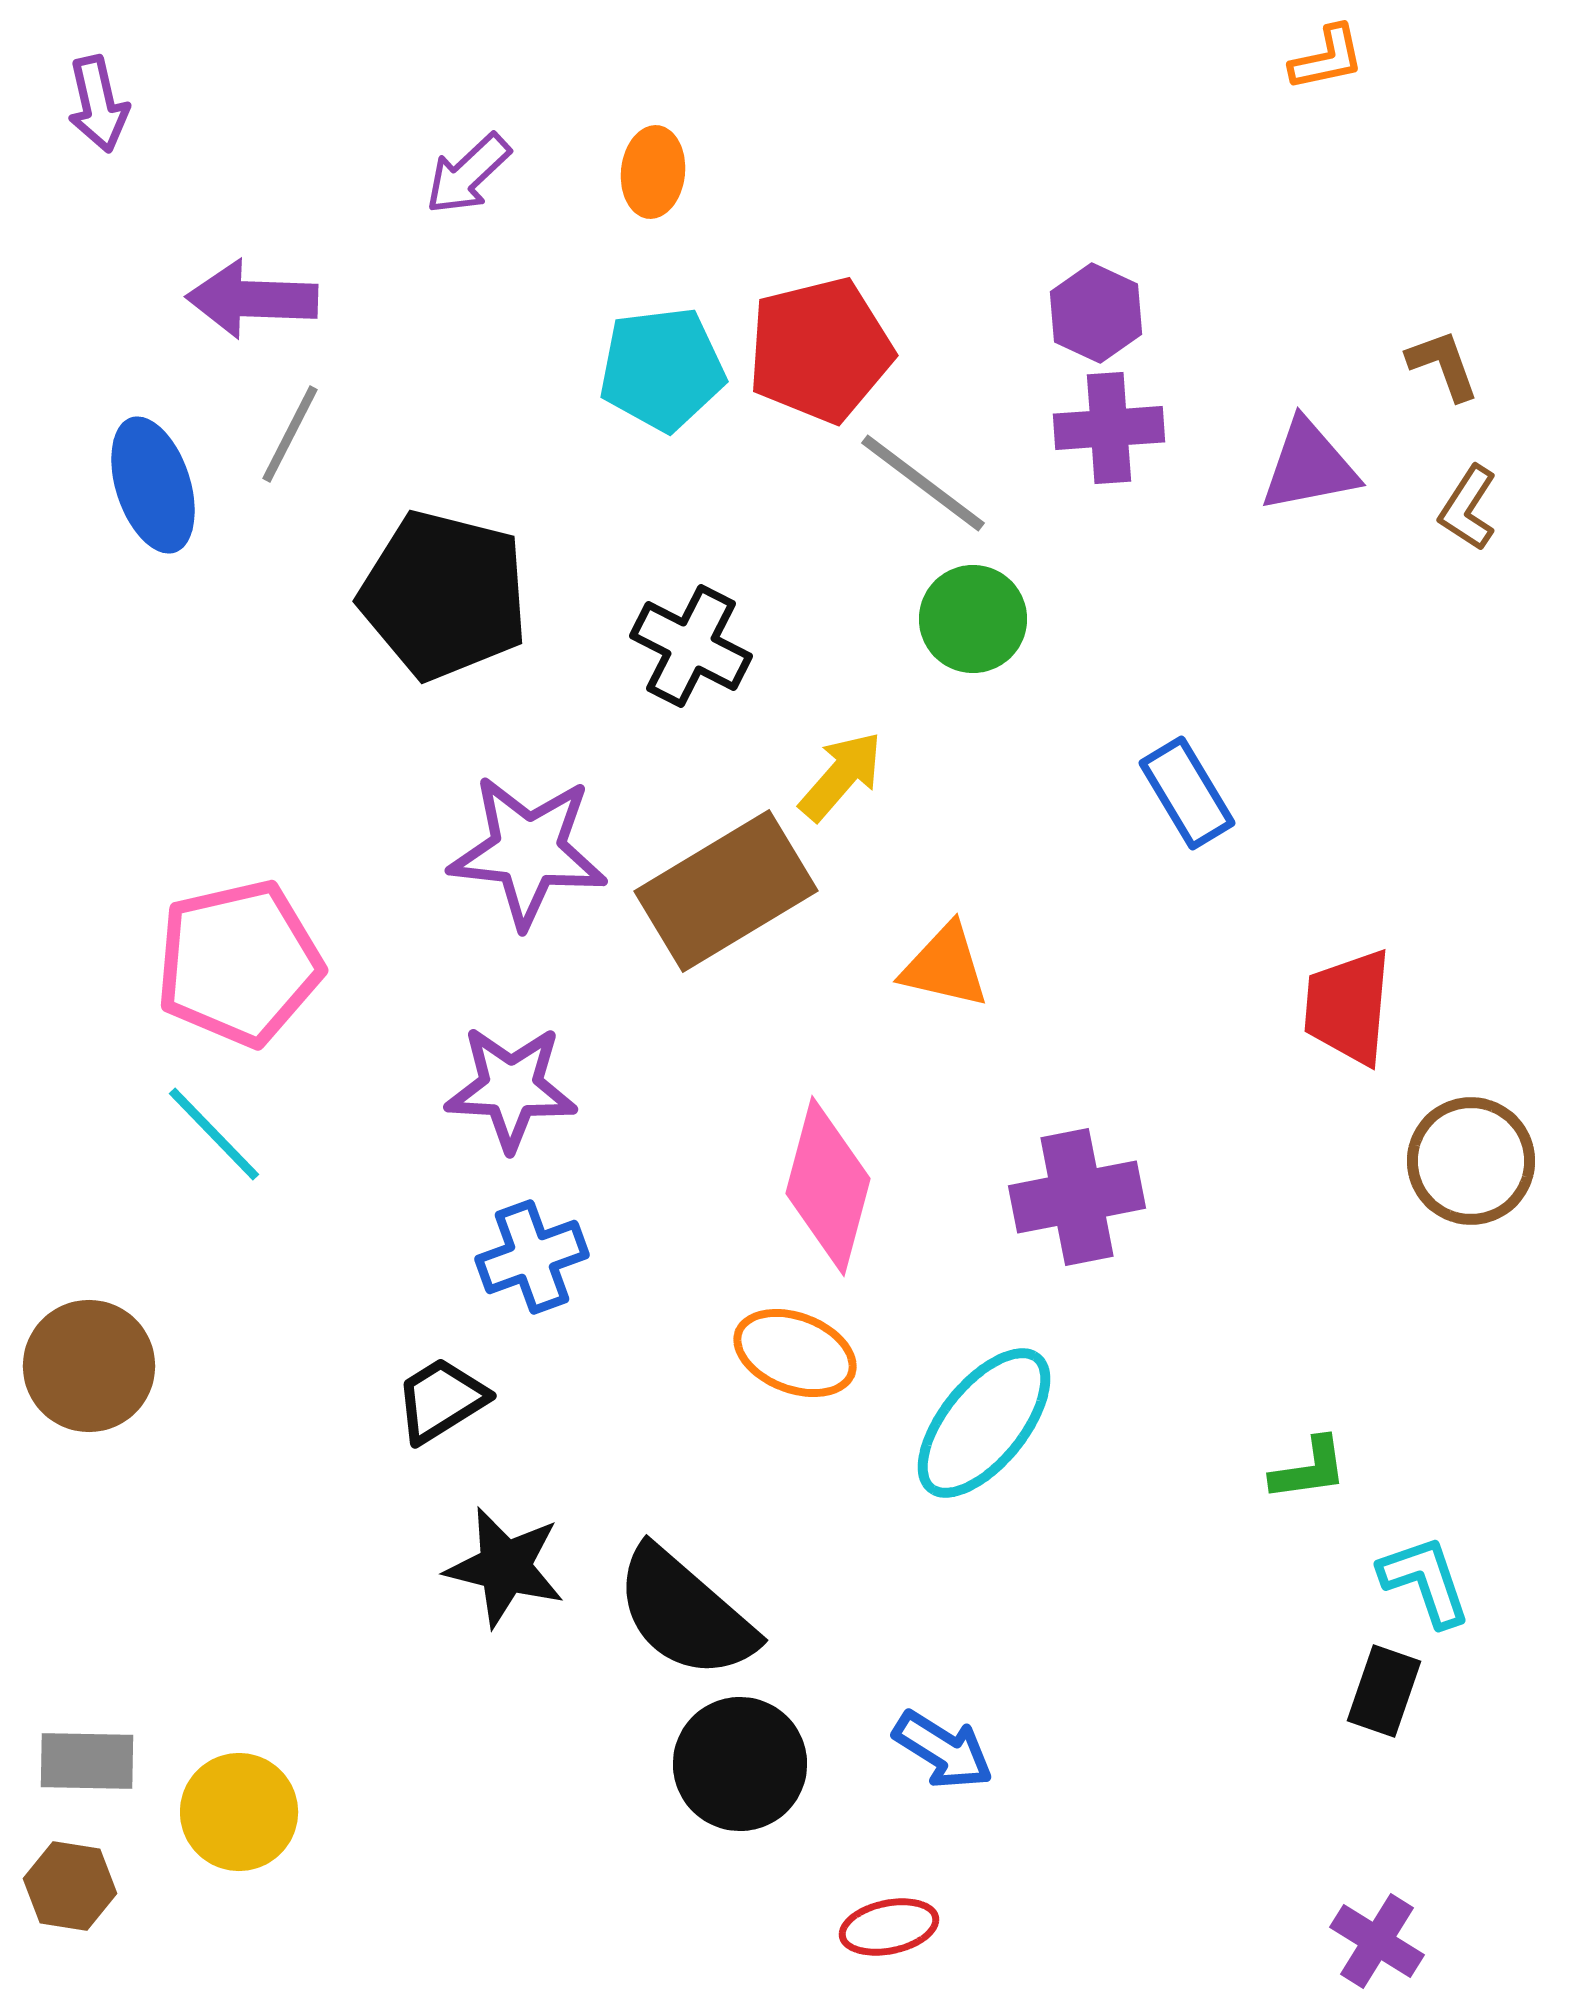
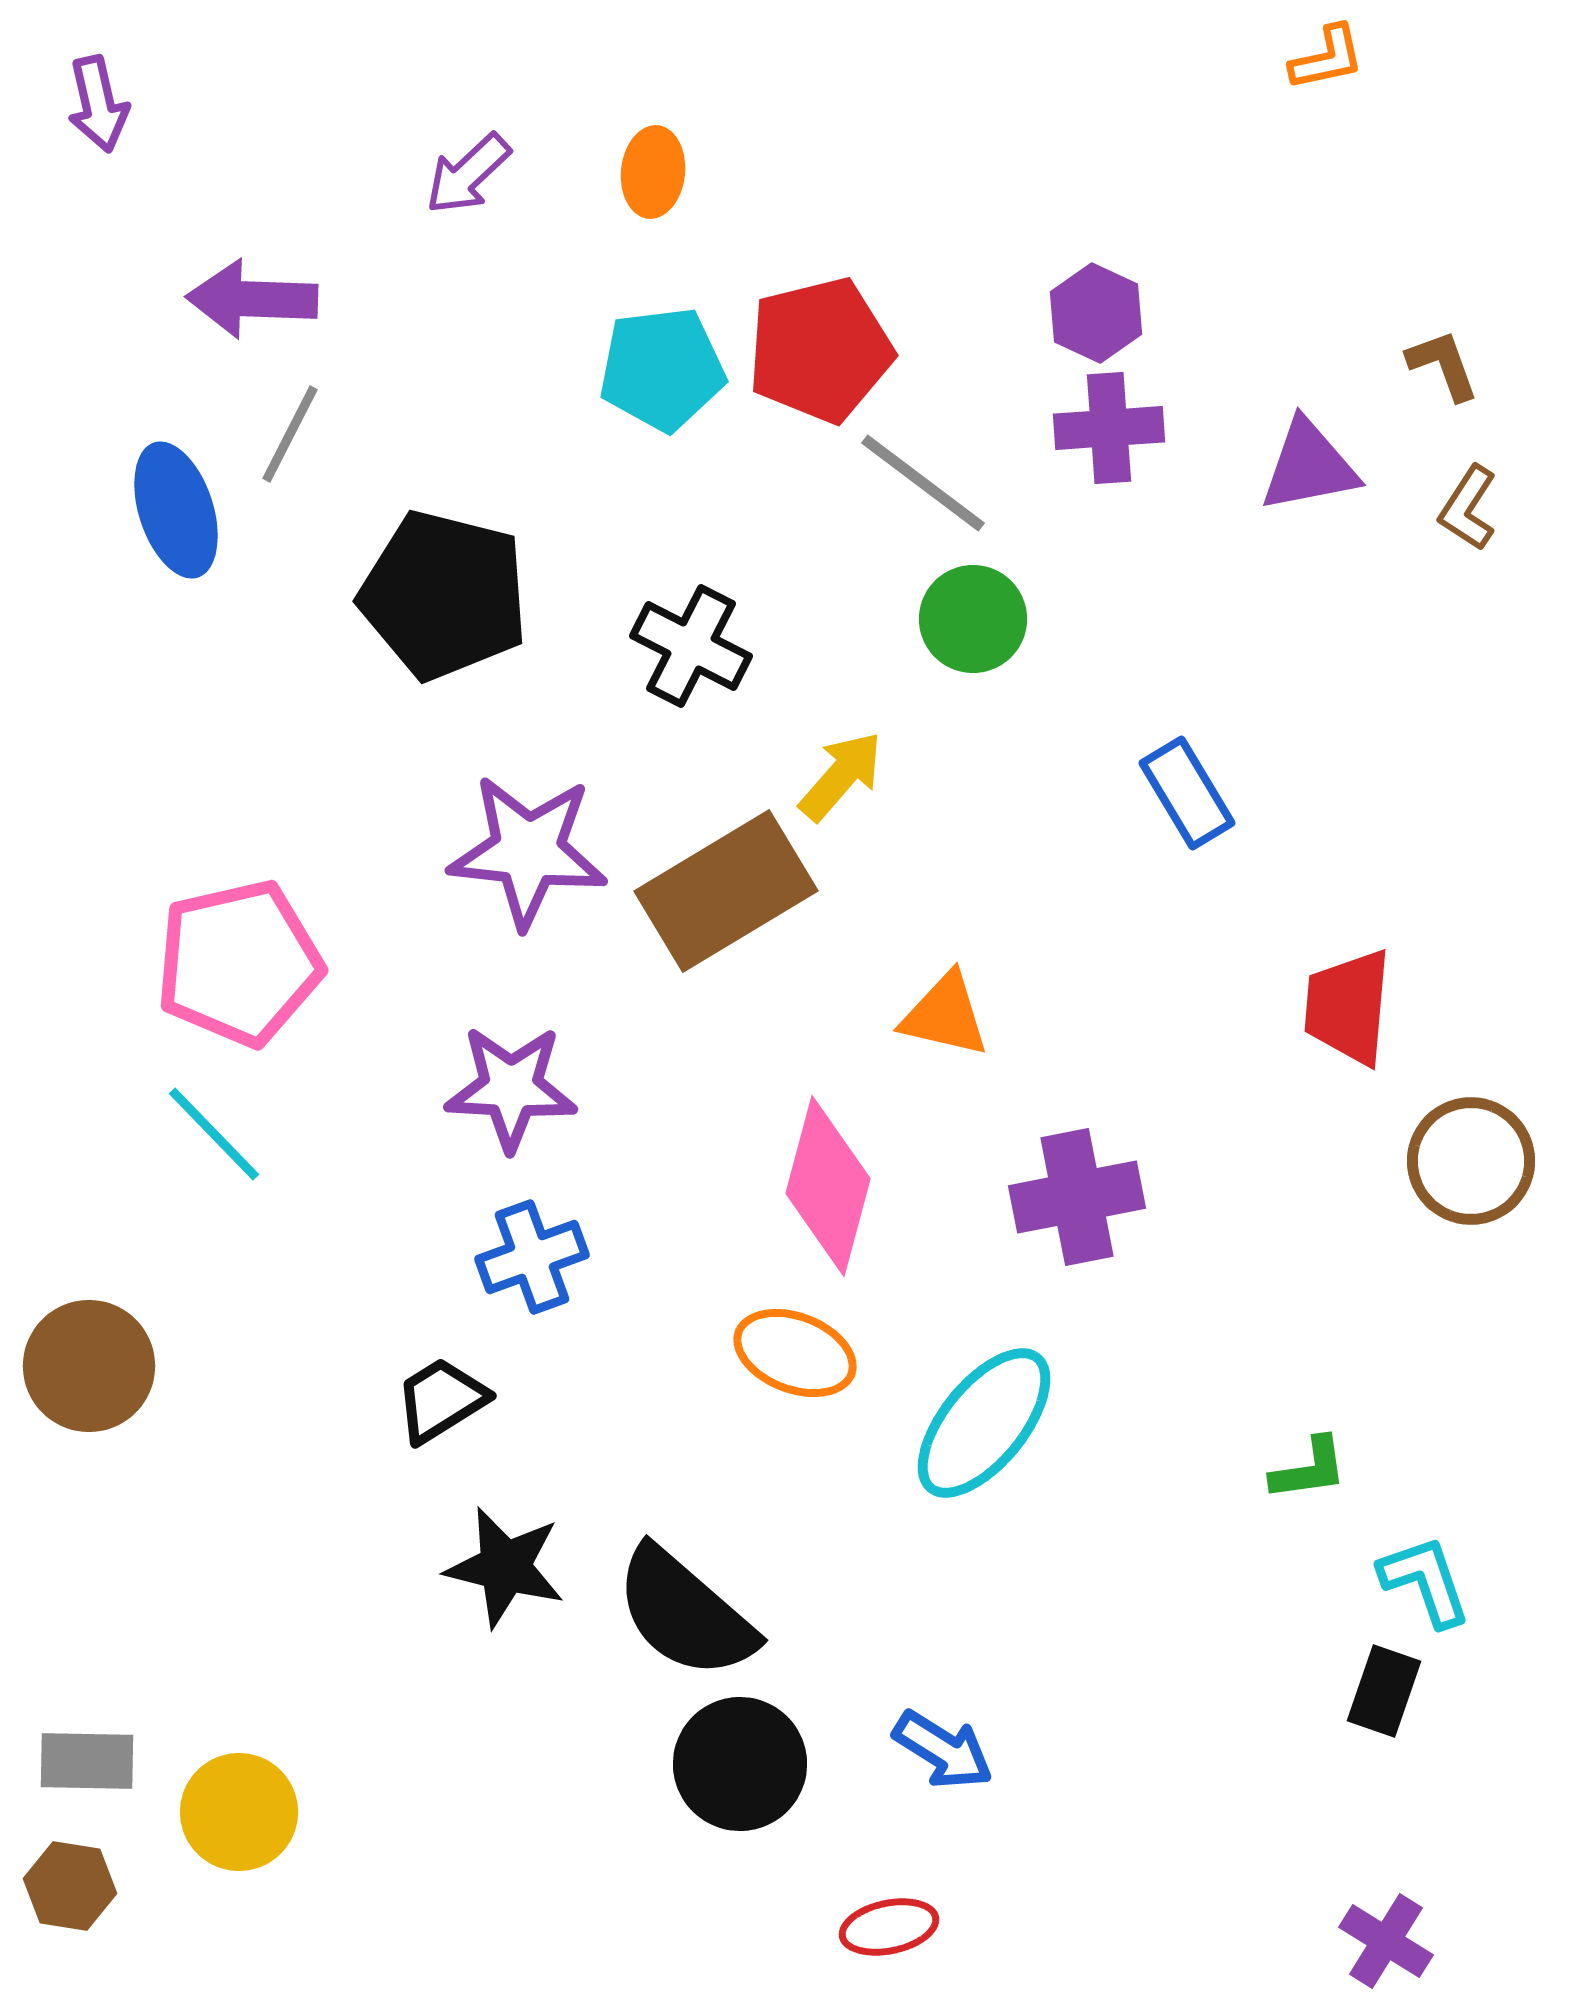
blue ellipse at (153, 485): moved 23 px right, 25 px down
orange triangle at (945, 966): moved 49 px down
purple cross at (1377, 1941): moved 9 px right
